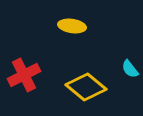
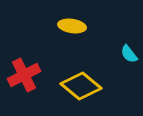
cyan semicircle: moved 1 px left, 15 px up
yellow diamond: moved 5 px left, 1 px up
